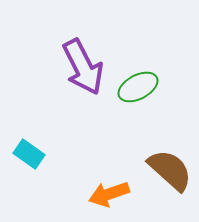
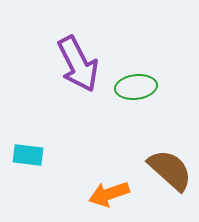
purple arrow: moved 5 px left, 3 px up
green ellipse: moved 2 px left; rotated 21 degrees clockwise
cyan rectangle: moved 1 px left, 1 px down; rotated 28 degrees counterclockwise
